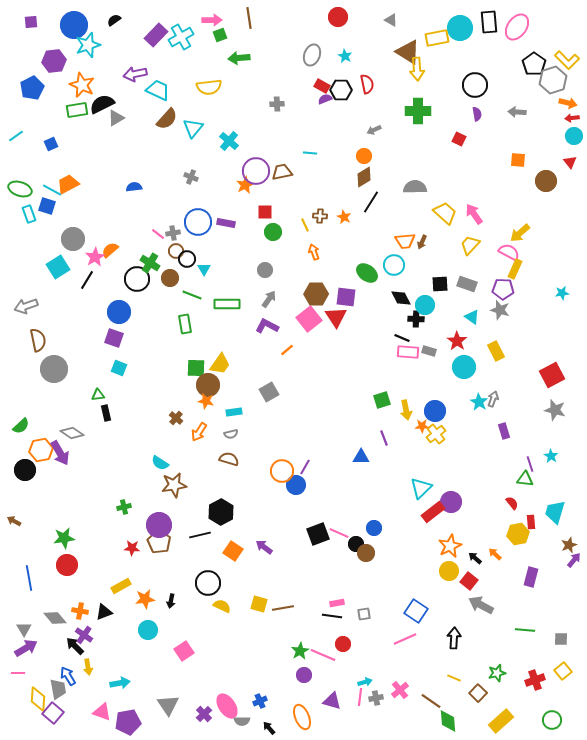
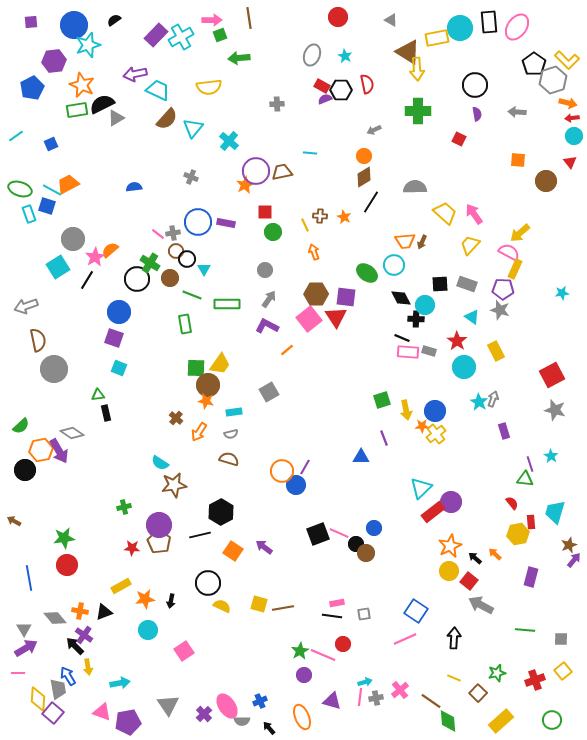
purple arrow at (60, 453): moved 1 px left, 2 px up
